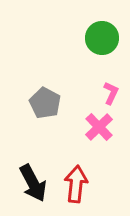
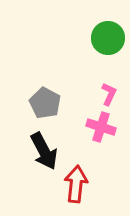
green circle: moved 6 px right
pink L-shape: moved 2 px left, 1 px down
pink cross: moved 2 px right; rotated 28 degrees counterclockwise
black arrow: moved 11 px right, 32 px up
